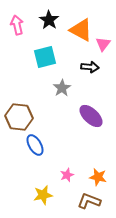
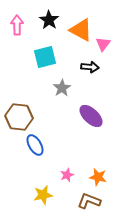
pink arrow: rotated 12 degrees clockwise
